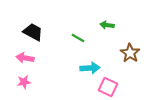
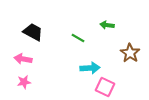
pink arrow: moved 2 px left, 1 px down
pink square: moved 3 px left
